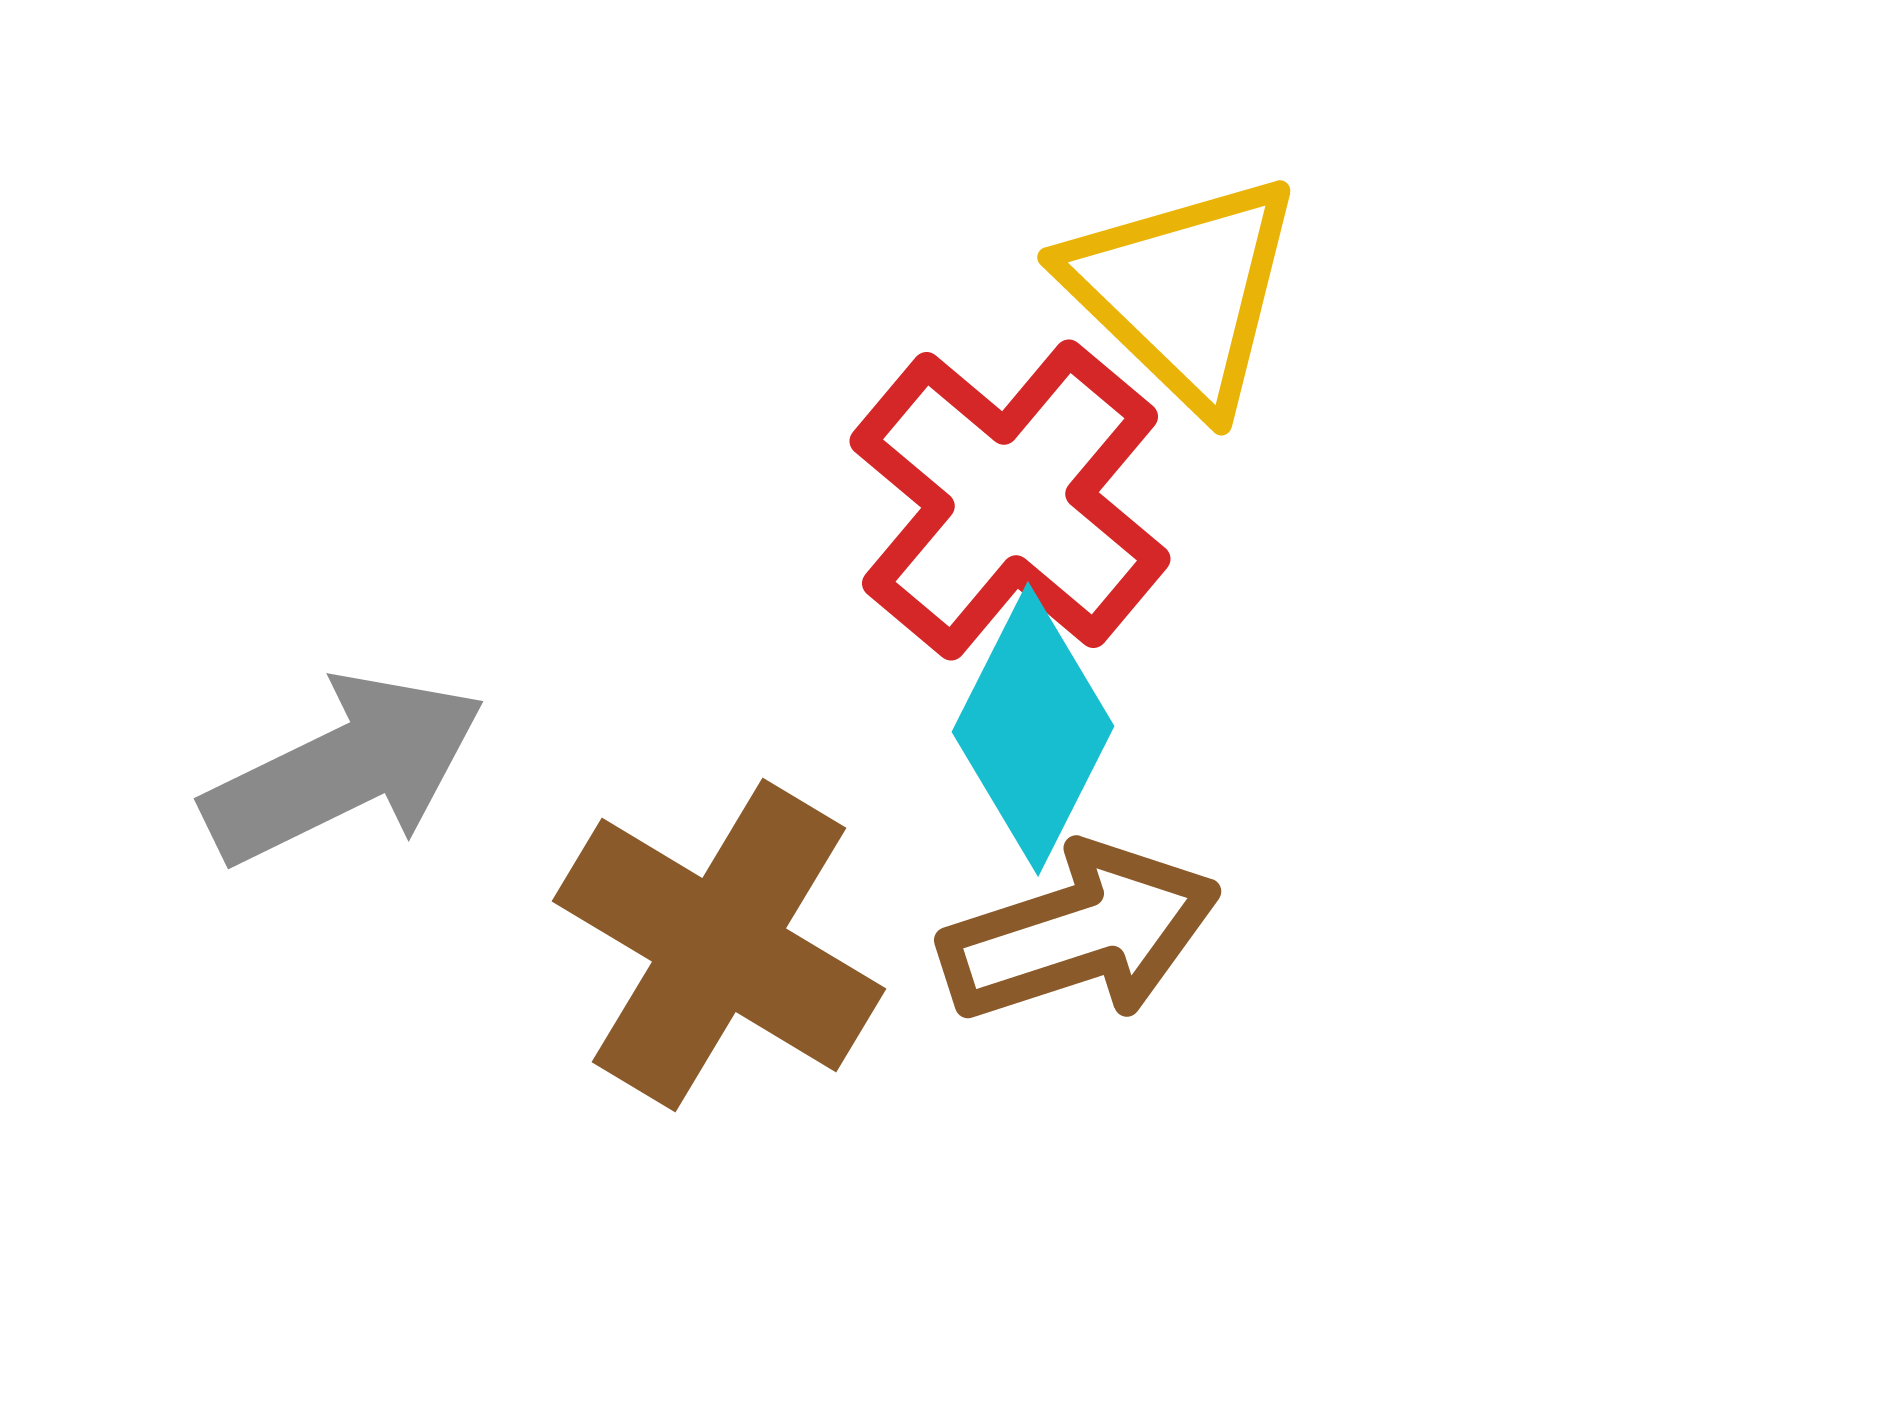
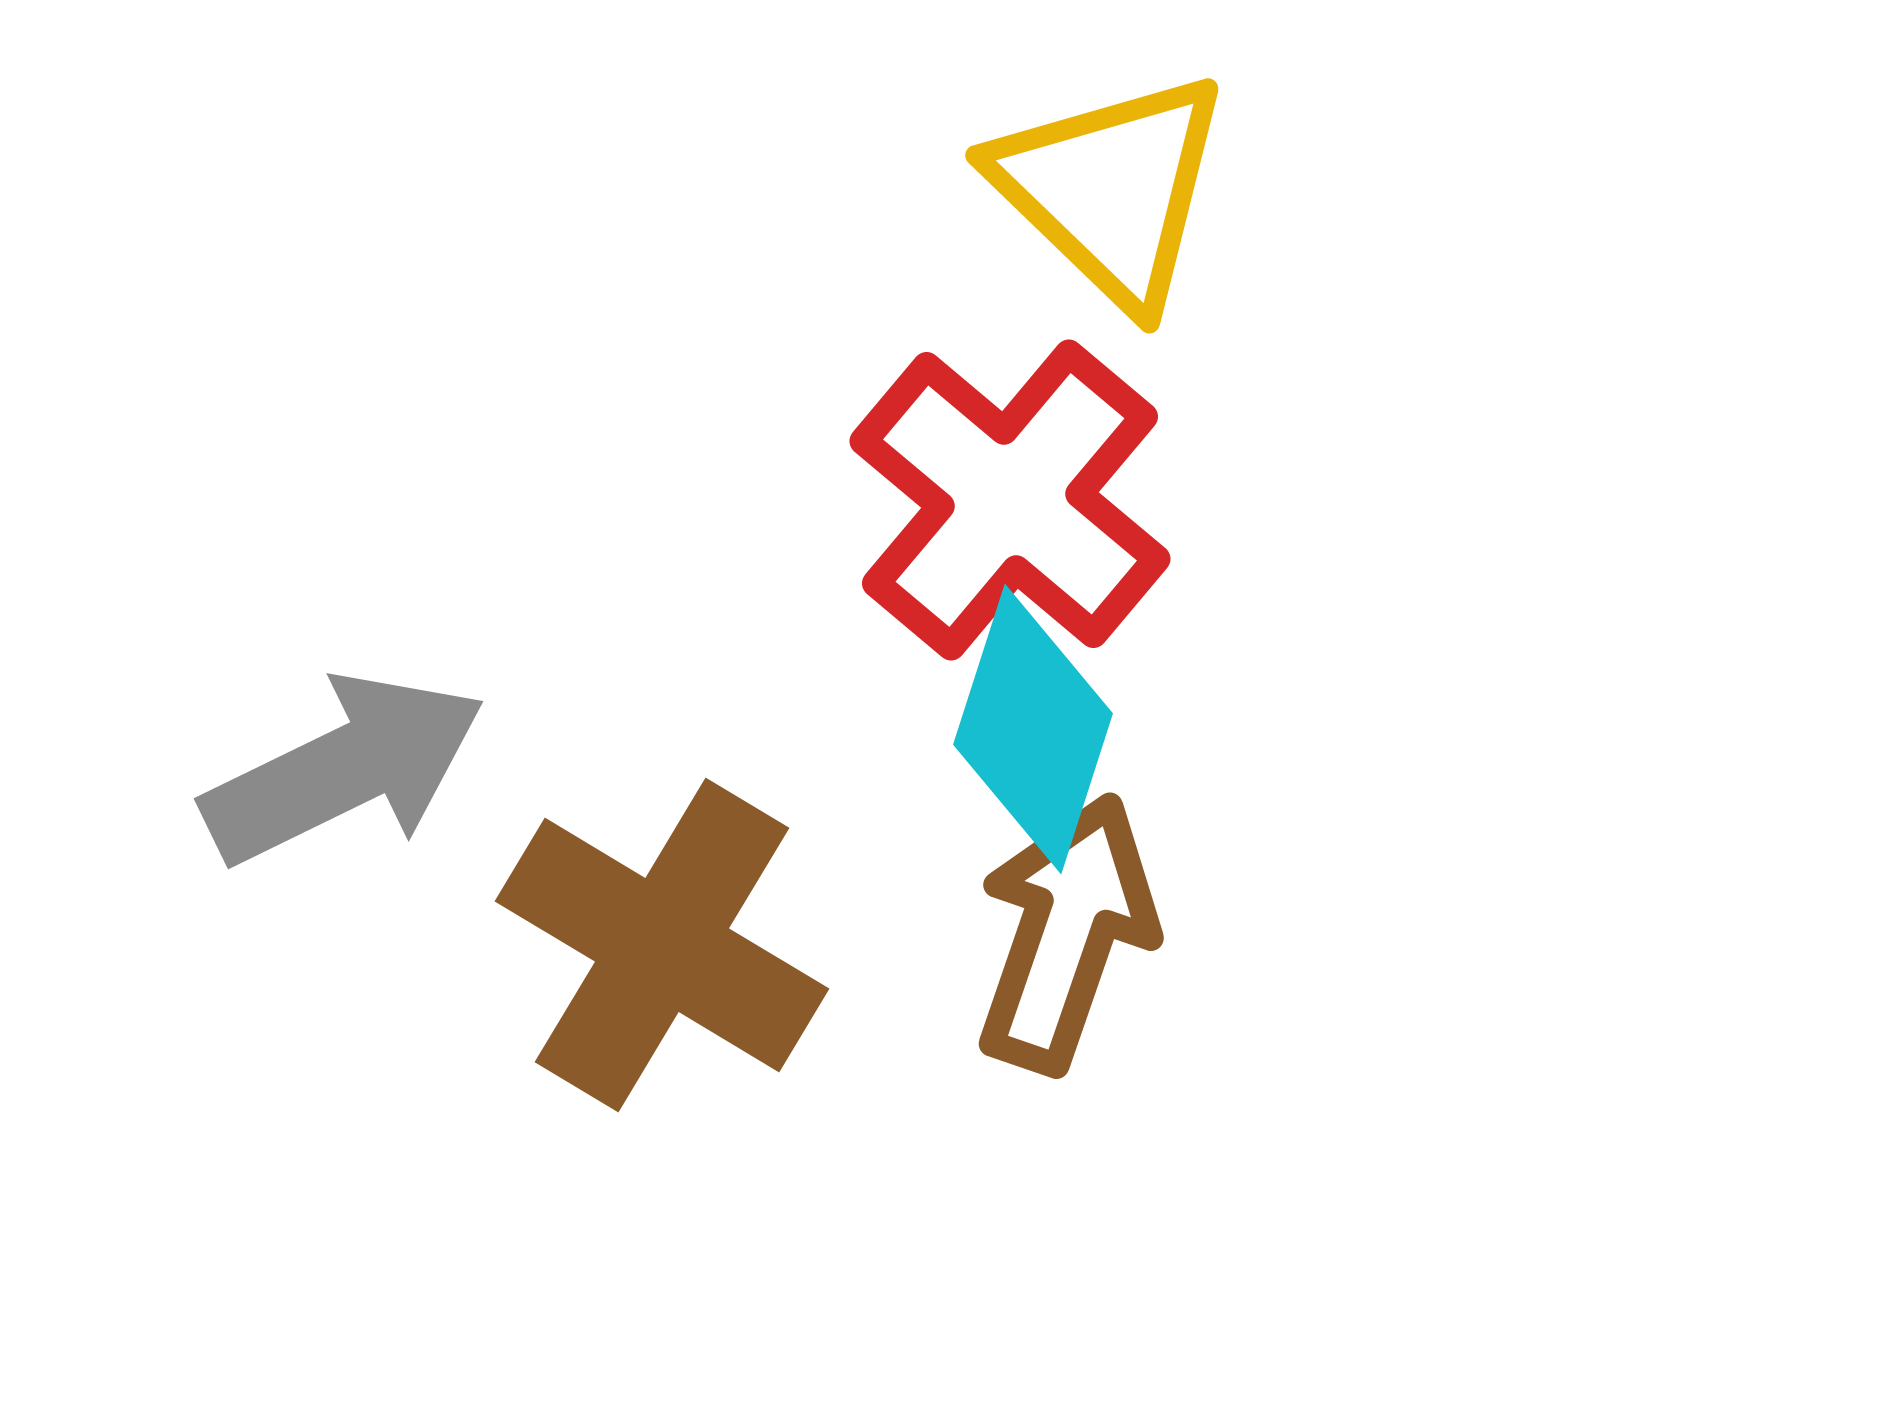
yellow triangle: moved 72 px left, 102 px up
cyan diamond: rotated 9 degrees counterclockwise
brown arrow: moved 14 px left; rotated 53 degrees counterclockwise
brown cross: moved 57 px left
